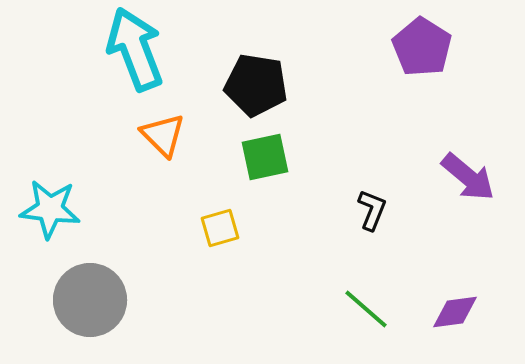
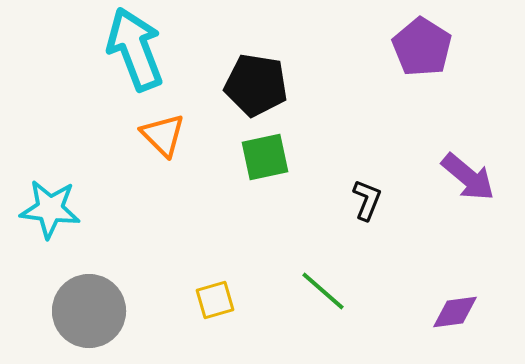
black L-shape: moved 5 px left, 10 px up
yellow square: moved 5 px left, 72 px down
gray circle: moved 1 px left, 11 px down
green line: moved 43 px left, 18 px up
